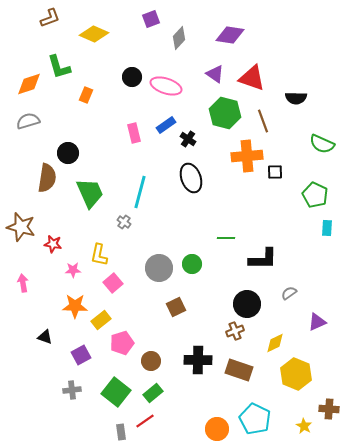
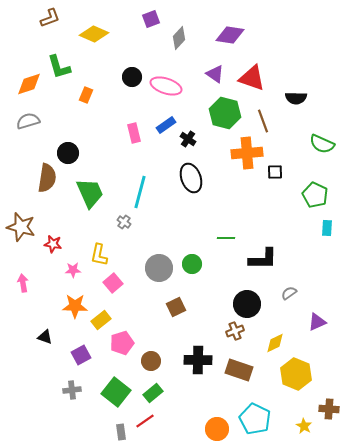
orange cross at (247, 156): moved 3 px up
